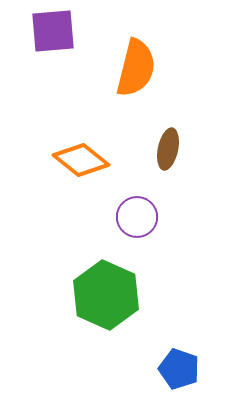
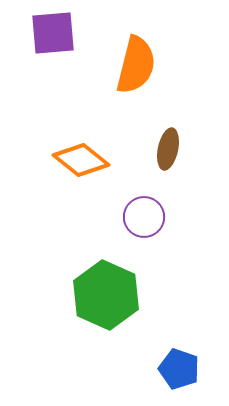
purple square: moved 2 px down
orange semicircle: moved 3 px up
purple circle: moved 7 px right
